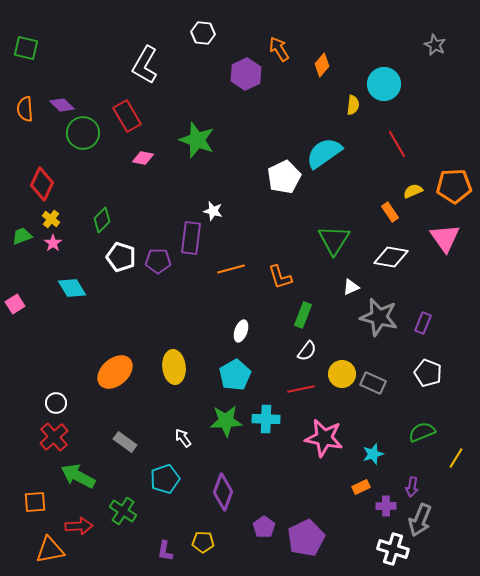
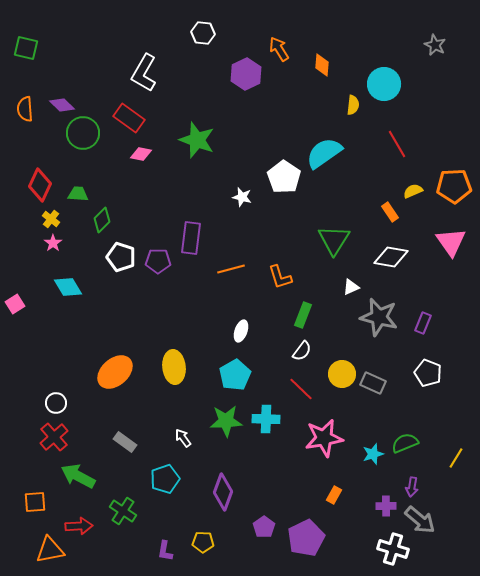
white L-shape at (145, 65): moved 1 px left, 8 px down
orange diamond at (322, 65): rotated 35 degrees counterclockwise
red rectangle at (127, 116): moved 2 px right, 2 px down; rotated 24 degrees counterclockwise
pink diamond at (143, 158): moved 2 px left, 4 px up
white pentagon at (284, 177): rotated 12 degrees counterclockwise
red diamond at (42, 184): moved 2 px left, 1 px down
white star at (213, 211): moved 29 px right, 14 px up
green trapezoid at (22, 236): moved 56 px right, 42 px up; rotated 25 degrees clockwise
pink triangle at (445, 238): moved 6 px right, 4 px down
cyan diamond at (72, 288): moved 4 px left, 1 px up
white semicircle at (307, 351): moved 5 px left
red line at (301, 389): rotated 56 degrees clockwise
green semicircle at (422, 432): moved 17 px left, 11 px down
pink star at (324, 438): rotated 21 degrees counterclockwise
orange rectangle at (361, 487): moved 27 px left, 8 px down; rotated 36 degrees counterclockwise
gray arrow at (420, 520): rotated 72 degrees counterclockwise
